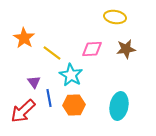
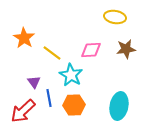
pink diamond: moved 1 px left, 1 px down
